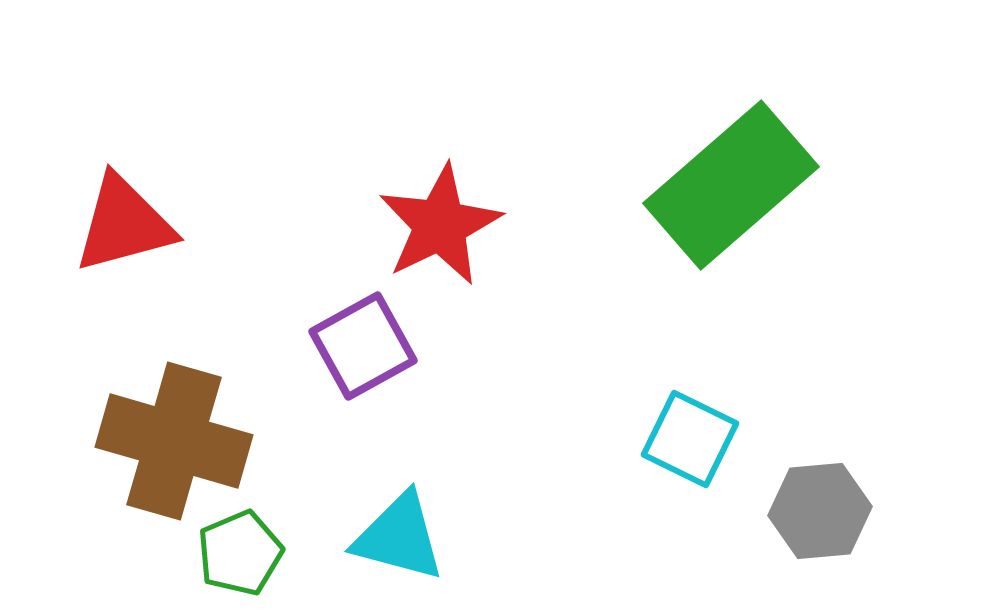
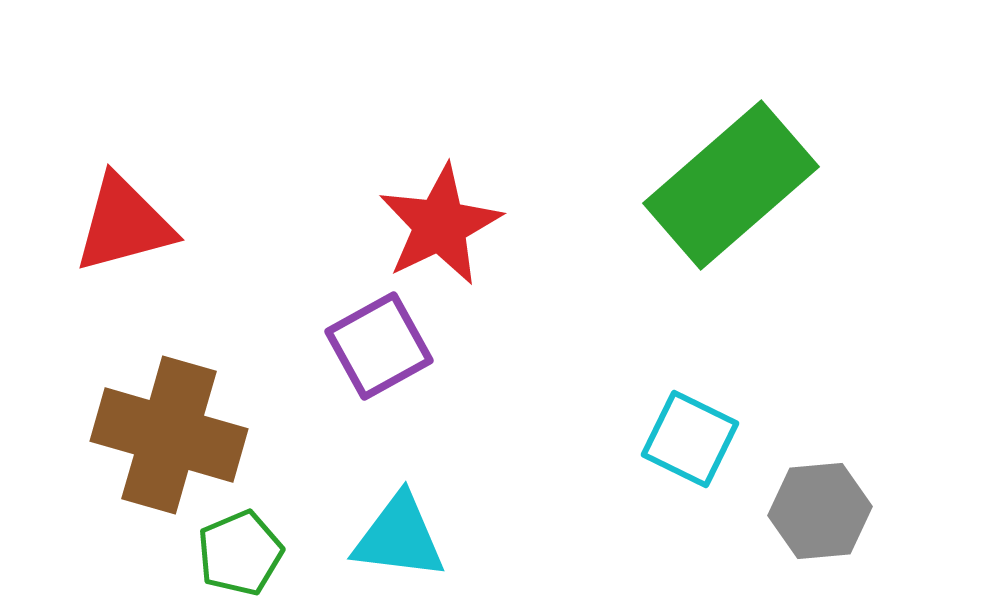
purple square: moved 16 px right
brown cross: moved 5 px left, 6 px up
cyan triangle: rotated 8 degrees counterclockwise
